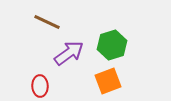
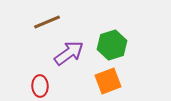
brown line: rotated 48 degrees counterclockwise
